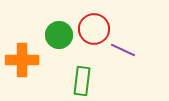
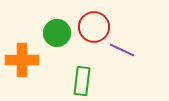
red circle: moved 2 px up
green circle: moved 2 px left, 2 px up
purple line: moved 1 px left
